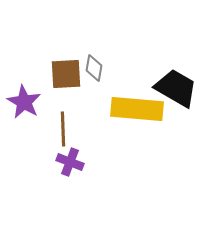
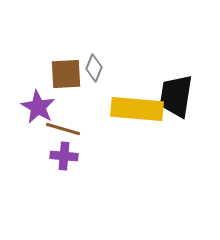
gray diamond: rotated 12 degrees clockwise
black trapezoid: moved 8 px down; rotated 111 degrees counterclockwise
purple star: moved 14 px right, 5 px down
brown line: rotated 72 degrees counterclockwise
purple cross: moved 6 px left, 6 px up; rotated 16 degrees counterclockwise
